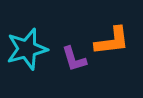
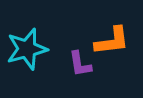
purple L-shape: moved 6 px right, 5 px down; rotated 8 degrees clockwise
